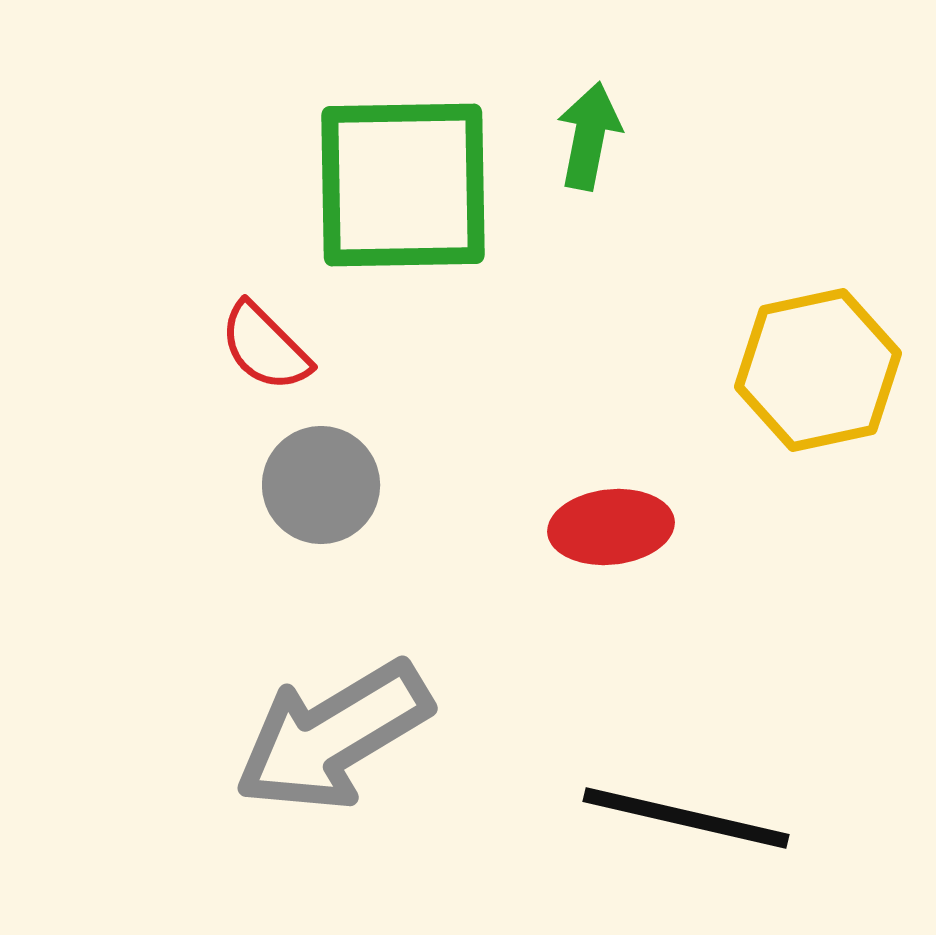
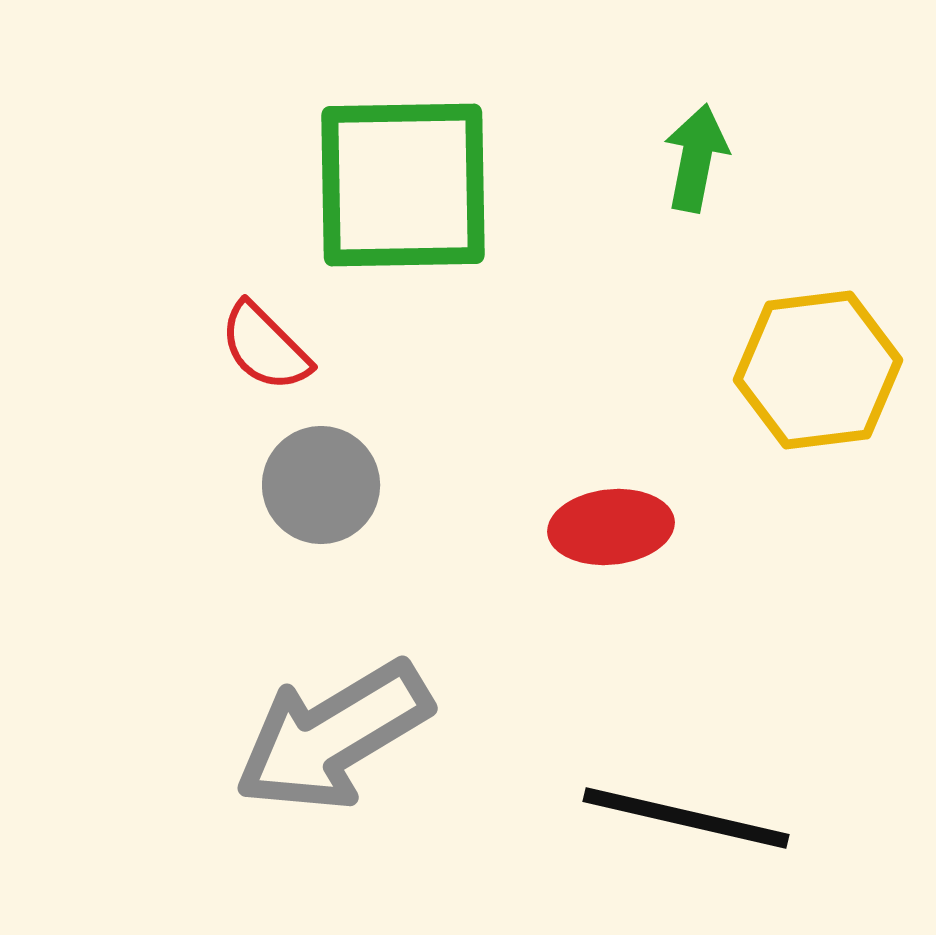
green arrow: moved 107 px right, 22 px down
yellow hexagon: rotated 5 degrees clockwise
